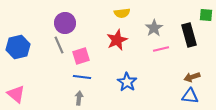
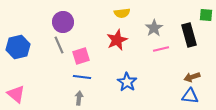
purple circle: moved 2 px left, 1 px up
